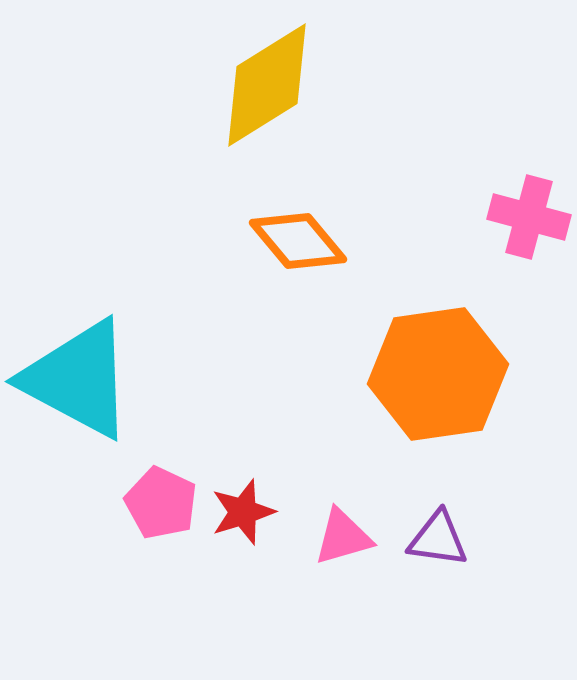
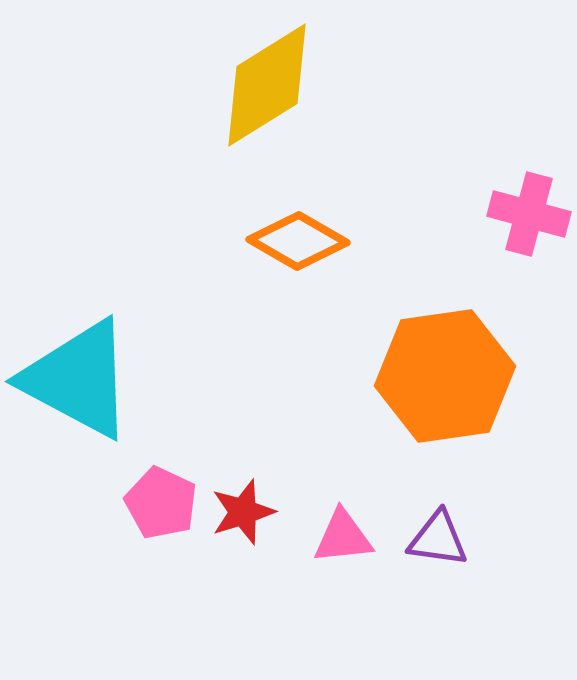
pink cross: moved 3 px up
orange diamond: rotated 20 degrees counterclockwise
orange hexagon: moved 7 px right, 2 px down
pink triangle: rotated 10 degrees clockwise
